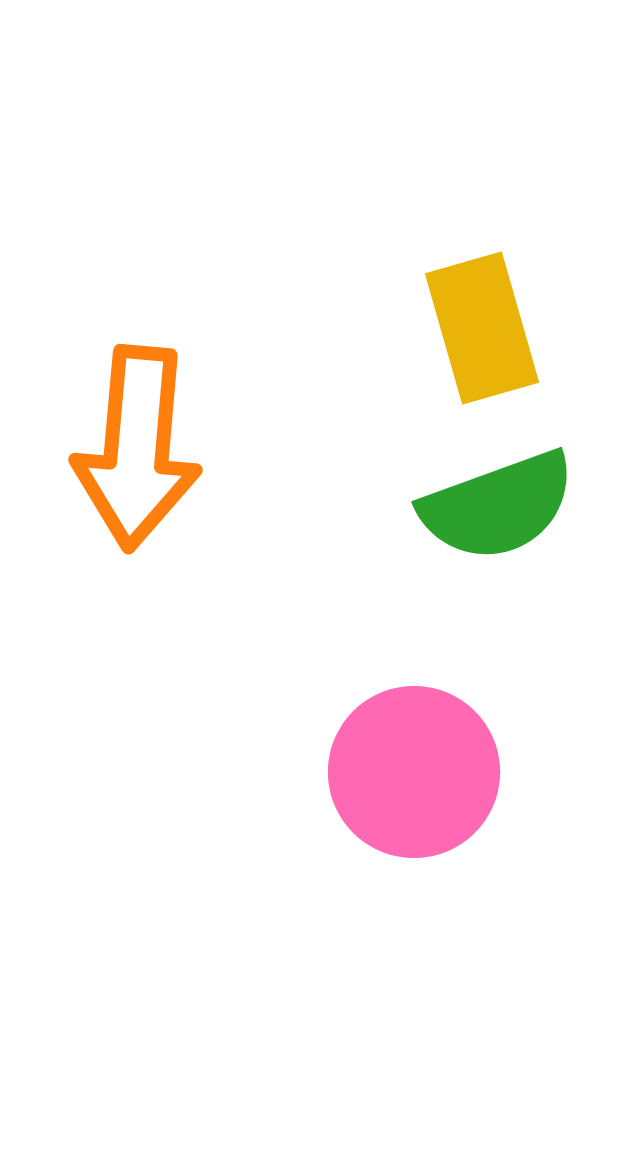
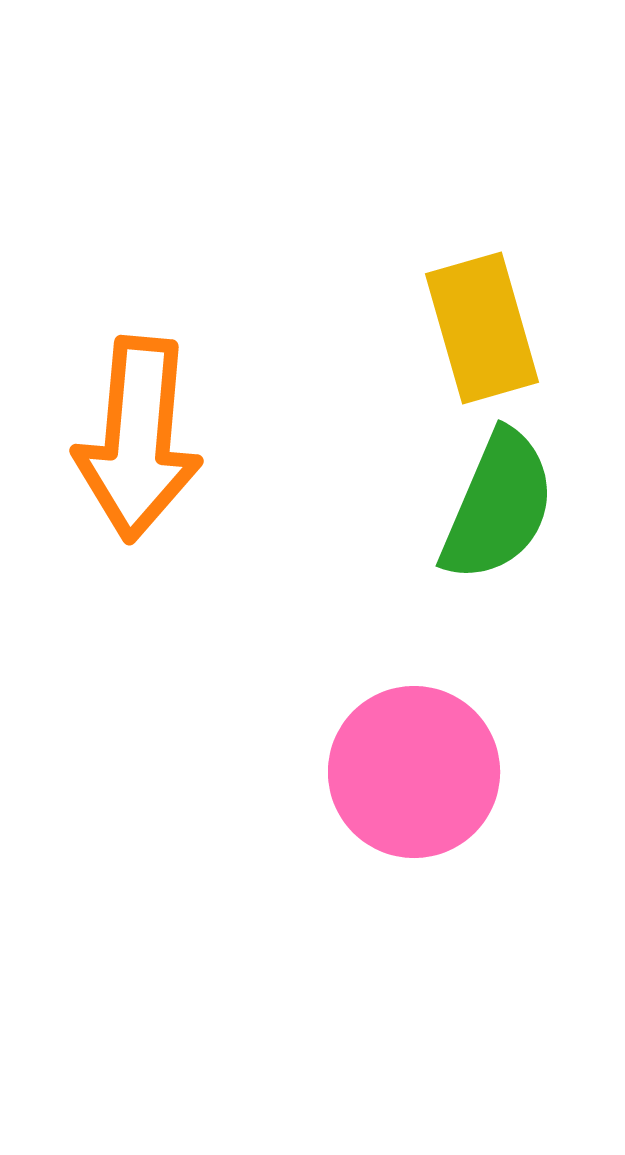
orange arrow: moved 1 px right, 9 px up
green semicircle: rotated 47 degrees counterclockwise
